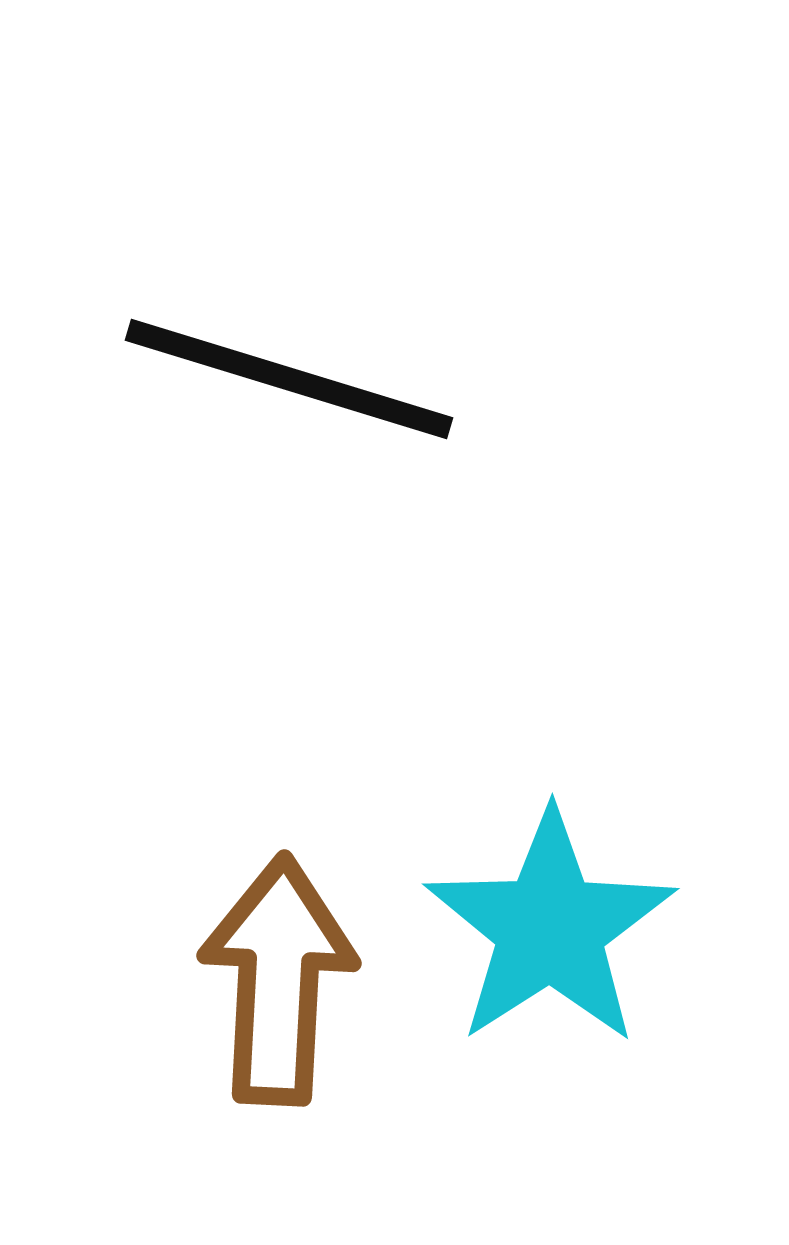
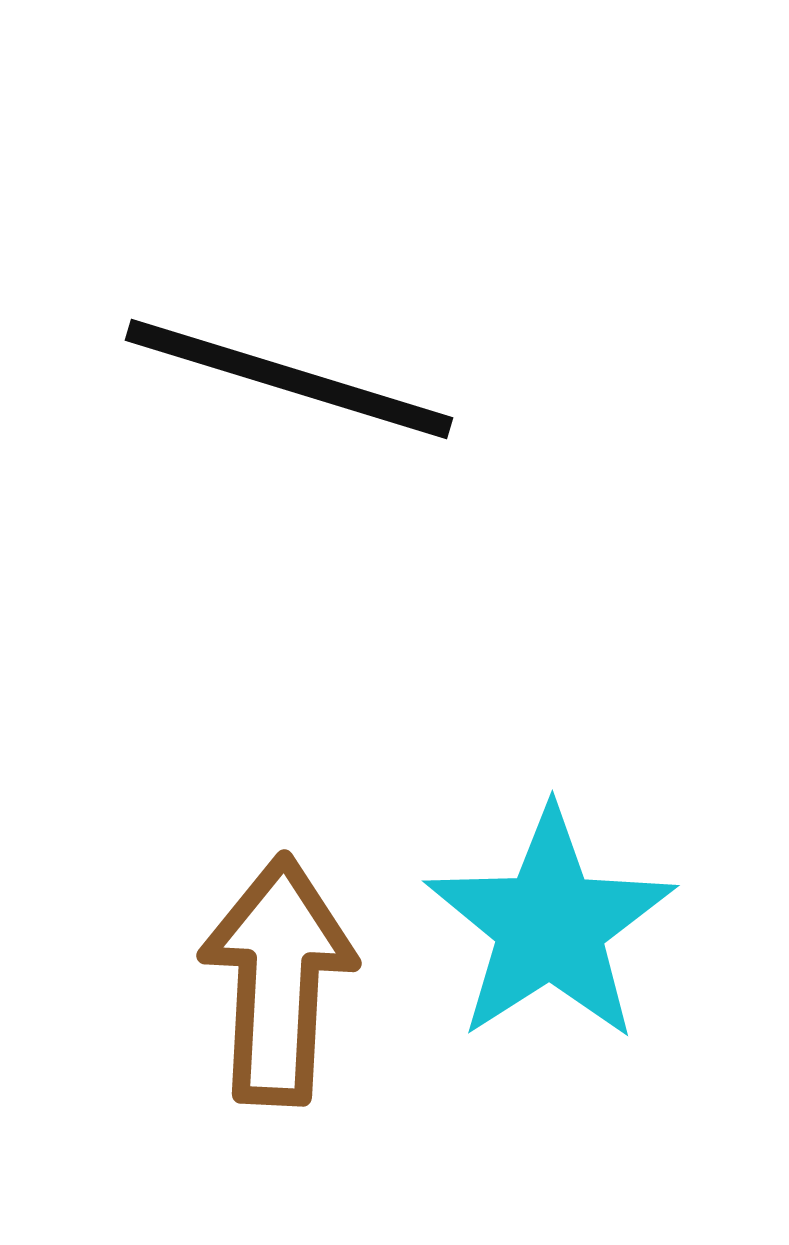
cyan star: moved 3 px up
